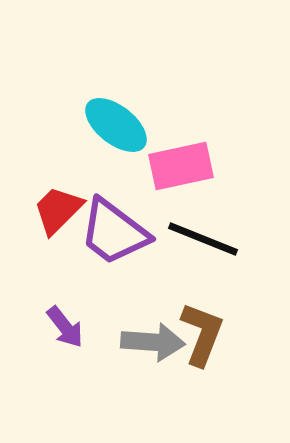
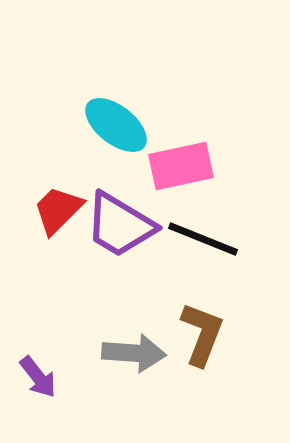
purple trapezoid: moved 6 px right, 7 px up; rotated 6 degrees counterclockwise
purple arrow: moved 27 px left, 50 px down
gray arrow: moved 19 px left, 11 px down
